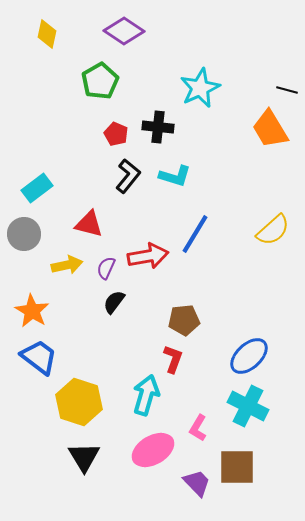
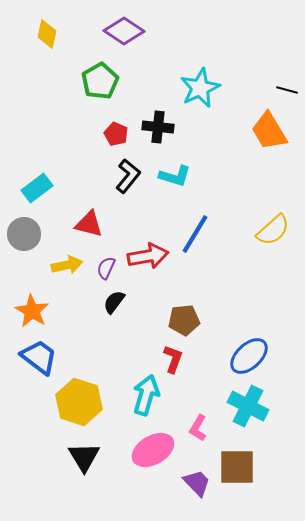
orange trapezoid: moved 1 px left, 2 px down
